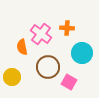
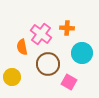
brown circle: moved 3 px up
